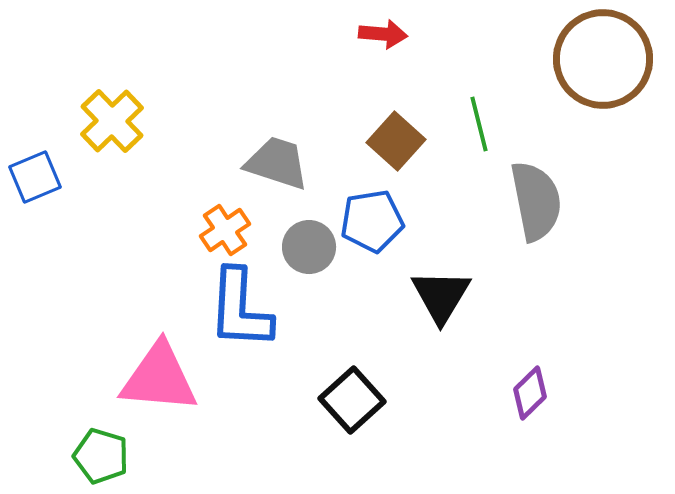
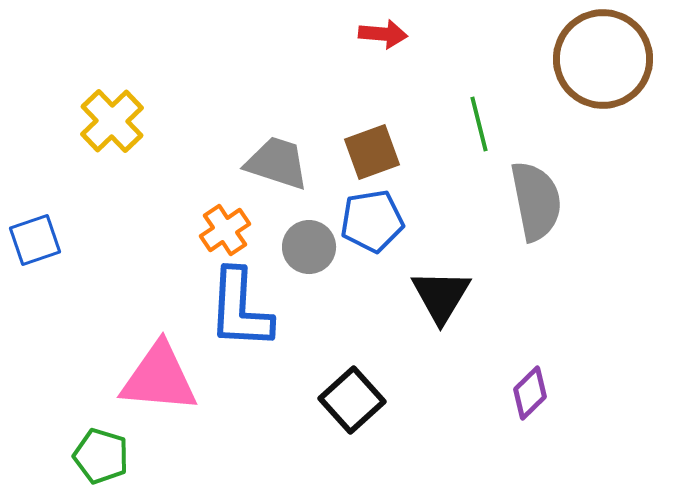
brown square: moved 24 px left, 11 px down; rotated 28 degrees clockwise
blue square: moved 63 px down; rotated 4 degrees clockwise
